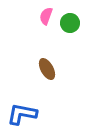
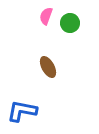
brown ellipse: moved 1 px right, 2 px up
blue L-shape: moved 3 px up
